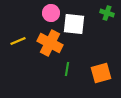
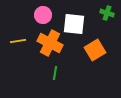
pink circle: moved 8 px left, 2 px down
yellow line: rotated 14 degrees clockwise
green line: moved 12 px left, 4 px down
orange square: moved 6 px left, 23 px up; rotated 15 degrees counterclockwise
